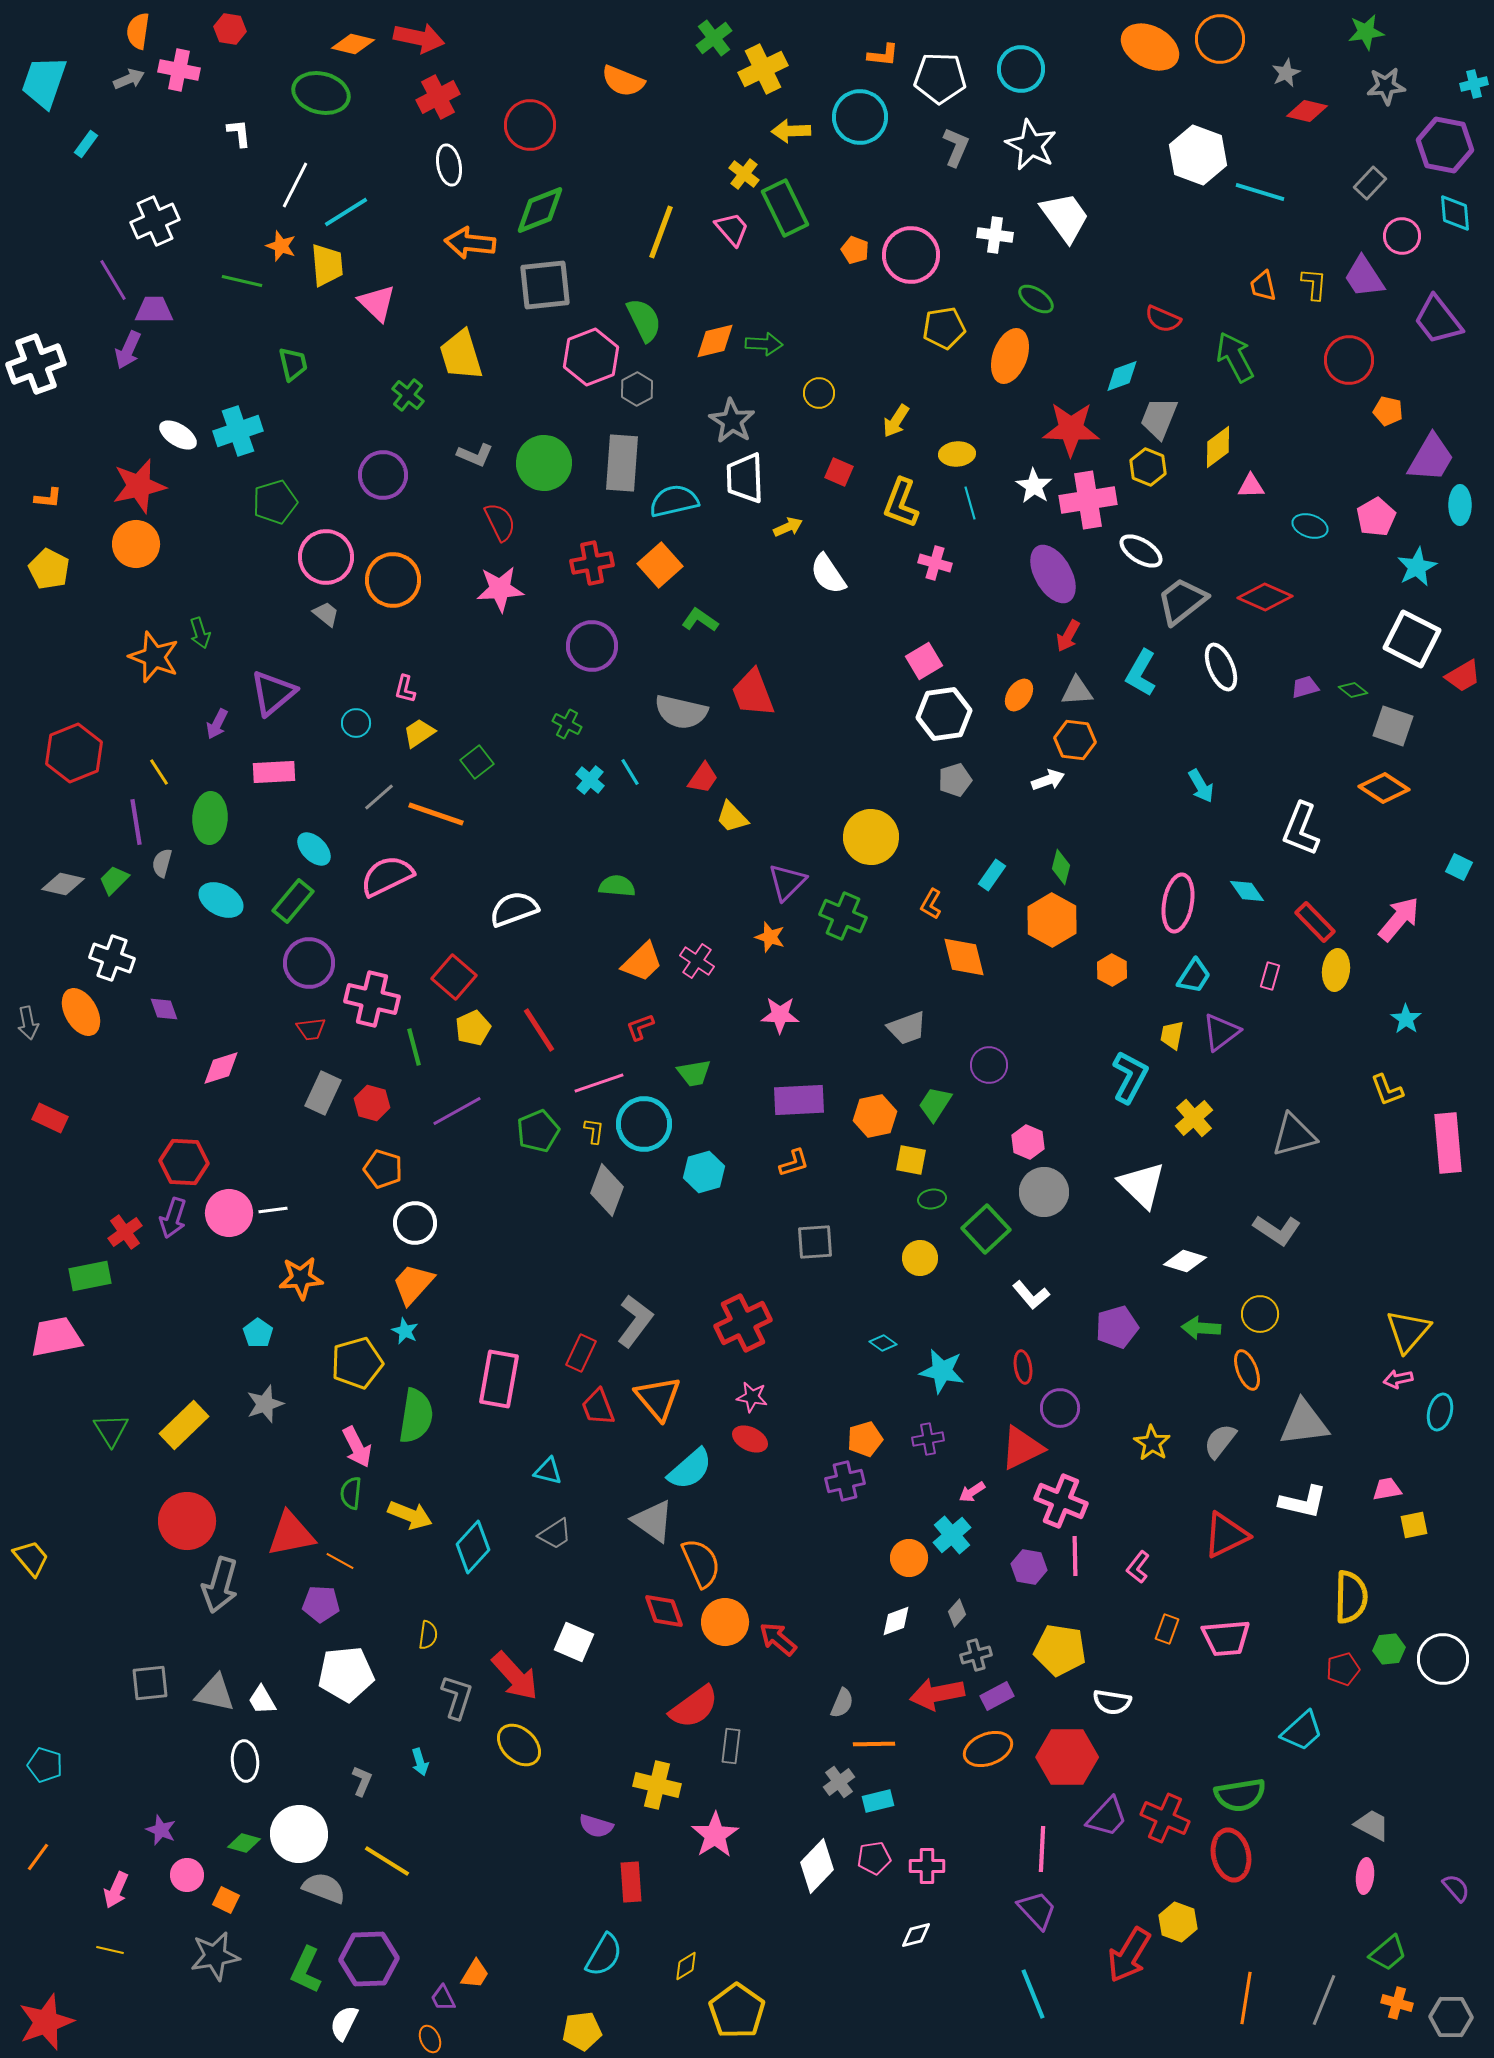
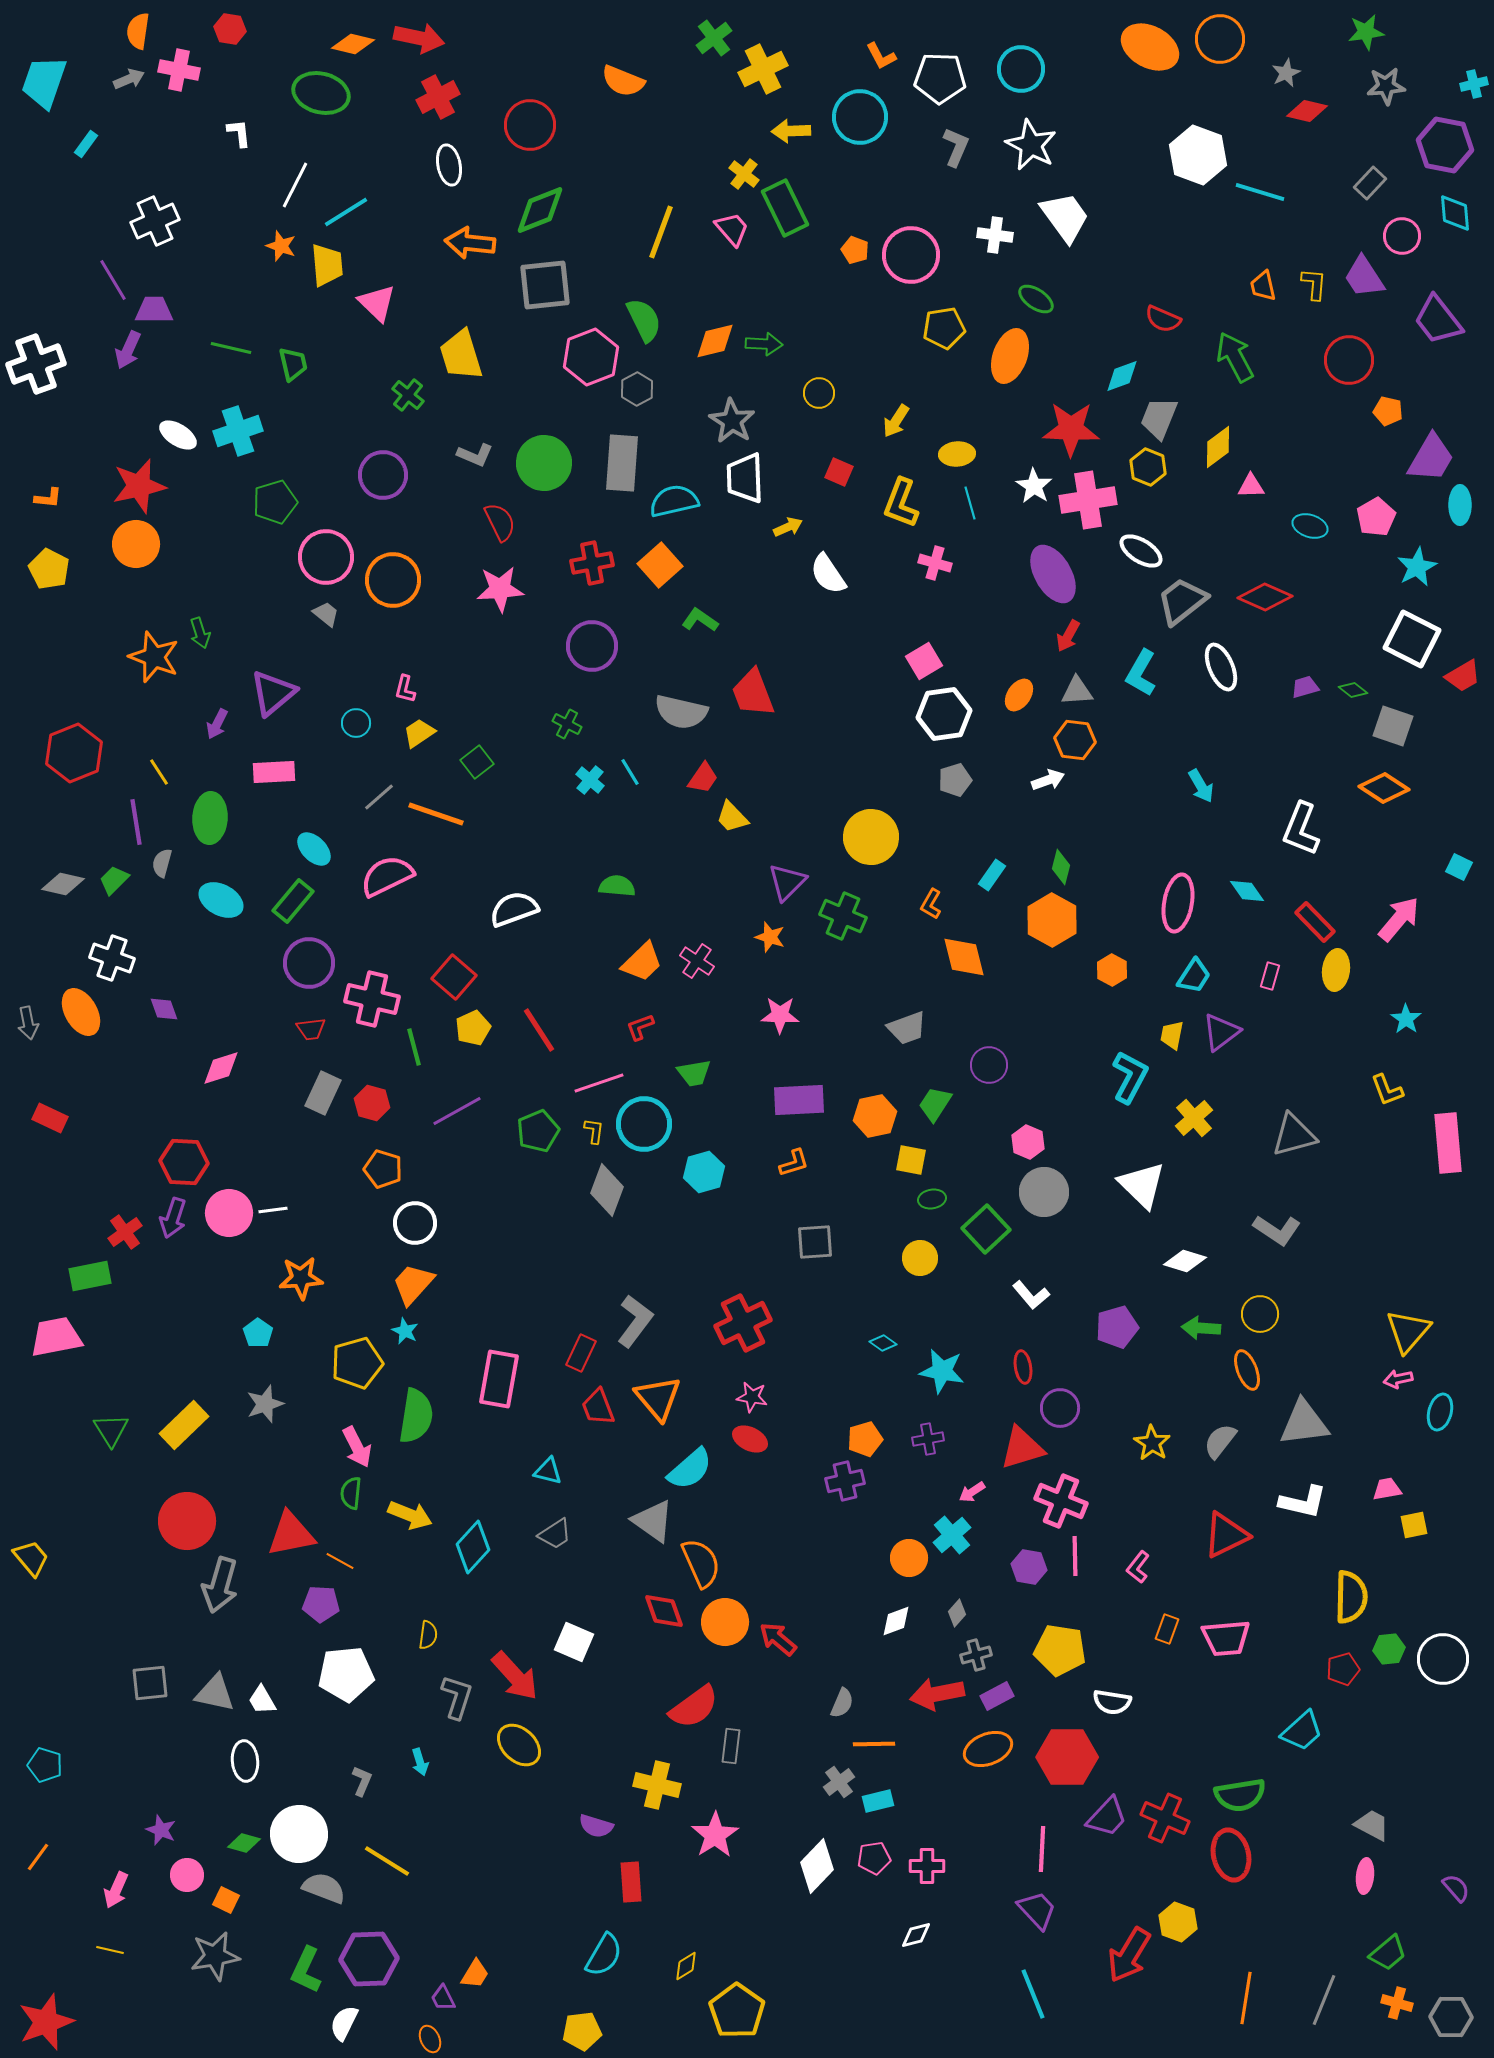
orange L-shape at (883, 55): moved 2 px left, 1 px down; rotated 56 degrees clockwise
green line at (242, 281): moved 11 px left, 67 px down
red triangle at (1022, 1448): rotated 9 degrees clockwise
